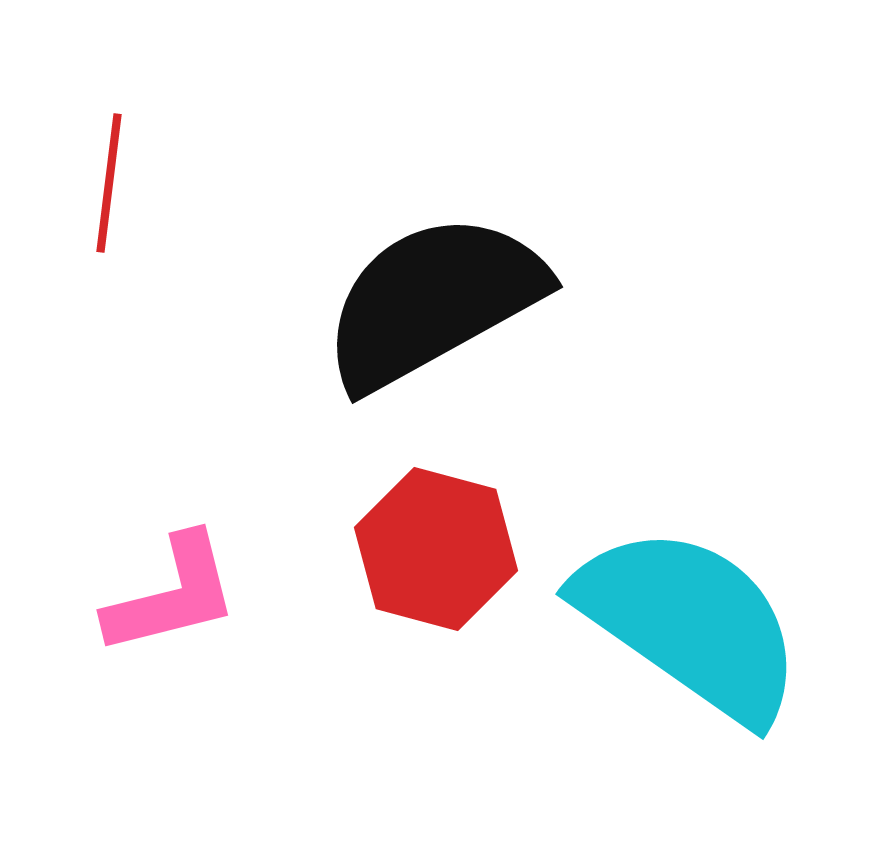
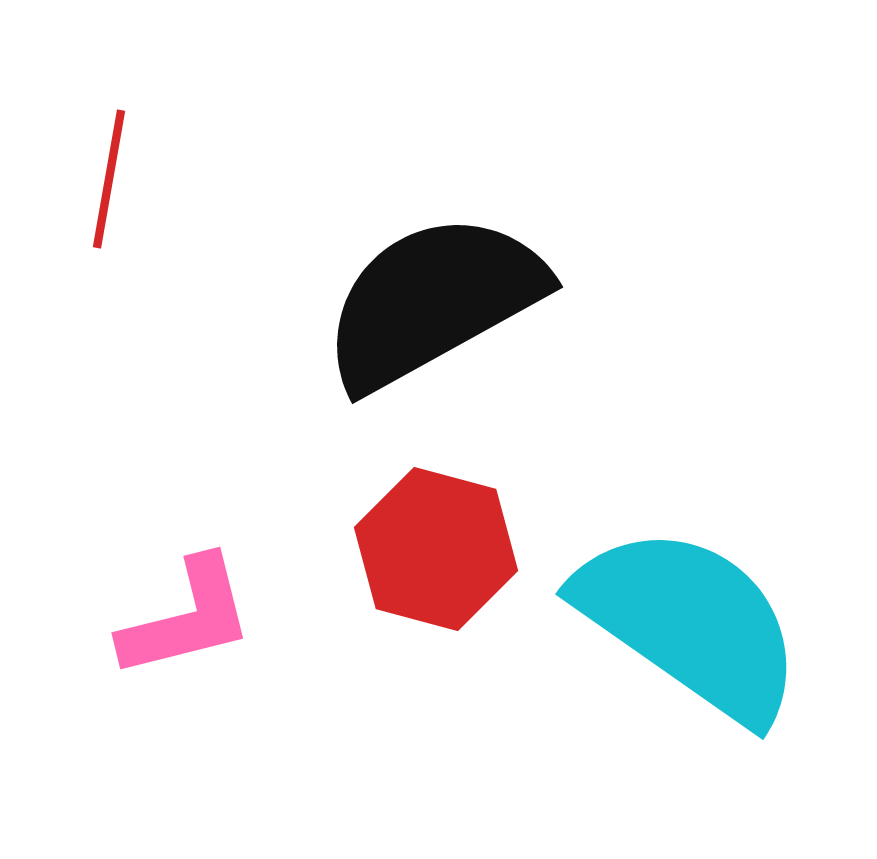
red line: moved 4 px up; rotated 3 degrees clockwise
pink L-shape: moved 15 px right, 23 px down
